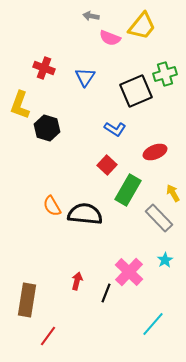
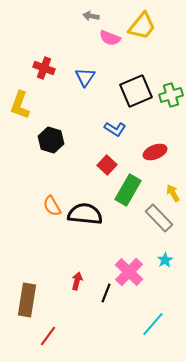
green cross: moved 6 px right, 21 px down
black hexagon: moved 4 px right, 12 px down
